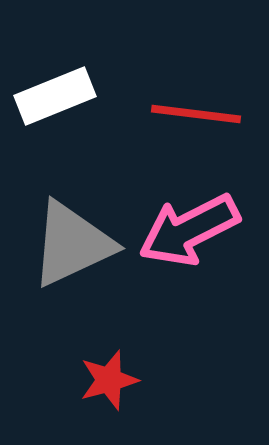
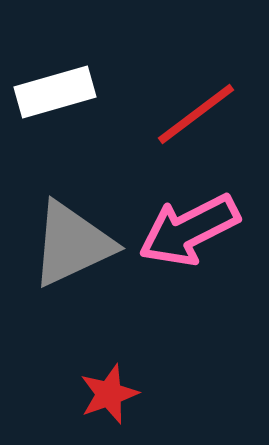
white rectangle: moved 4 px up; rotated 6 degrees clockwise
red line: rotated 44 degrees counterclockwise
red star: moved 14 px down; rotated 4 degrees counterclockwise
